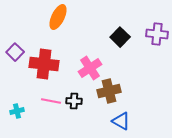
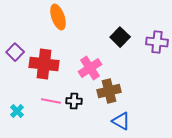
orange ellipse: rotated 45 degrees counterclockwise
purple cross: moved 8 px down
cyan cross: rotated 32 degrees counterclockwise
